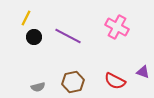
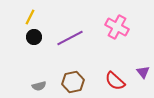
yellow line: moved 4 px right, 1 px up
purple line: moved 2 px right, 2 px down; rotated 56 degrees counterclockwise
purple triangle: rotated 32 degrees clockwise
red semicircle: rotated 15 degrees clockwise
gray semicircle: moved 1 px right, 1 px up
